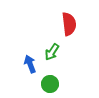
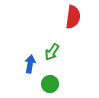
red semicircle: moved 4 px right, 7 px up; rotated 15 degrees clockwise
blue arrow: rotated 30 degrees clockwise
